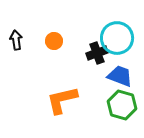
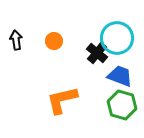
black cross: rotated 30 degrees counterclockwise
